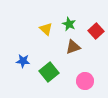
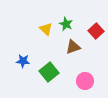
green star: moved 3 px left
